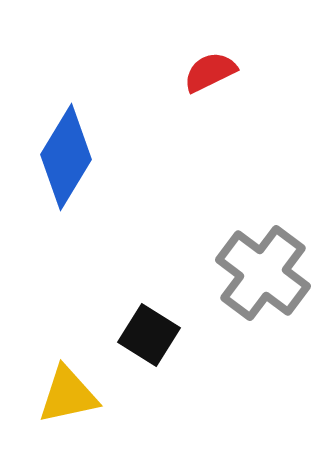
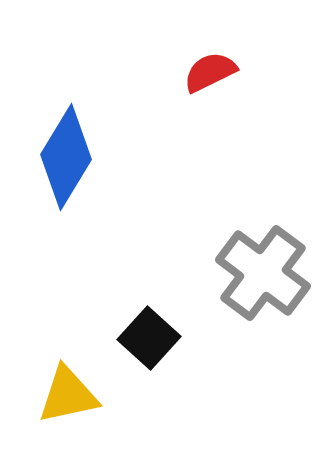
black square: moved 3 px down; rotated 10 degrees clockwise
